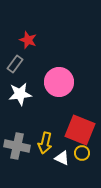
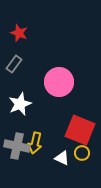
red star: moved 9 px left, 7 px up
gray rectangle: moved 1 px left
white star: moved 10 px down; rotated 15 degrees counterclockwise
yellow arrow: moved 10 px left
